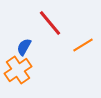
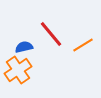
red line: moved 1 px right, 11 px down
blue semicircle: rotated 48 degrees clockwise
